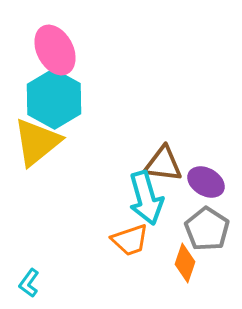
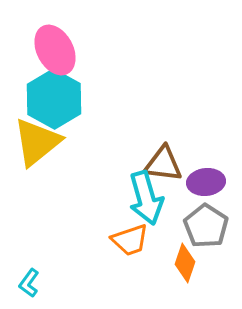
purple ellipse: rotated 36 degrees counterclockwise
gray pentagon: moved 1 px left, 3 px up
